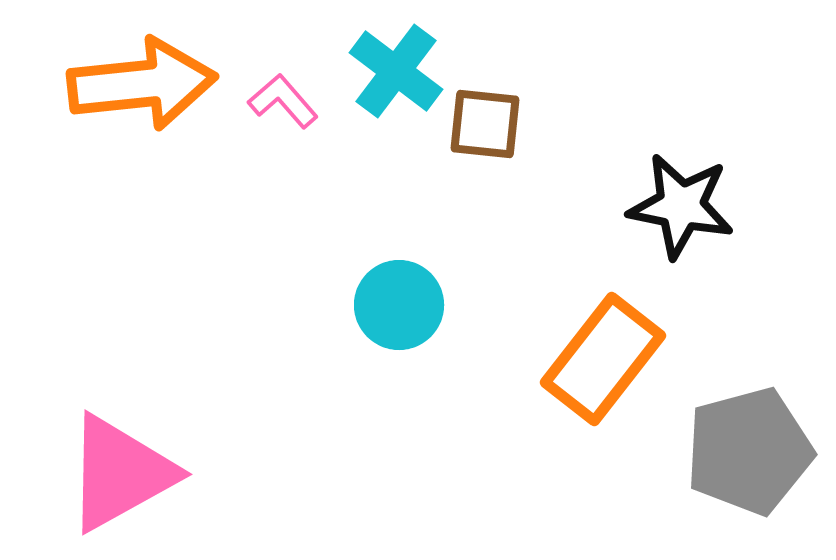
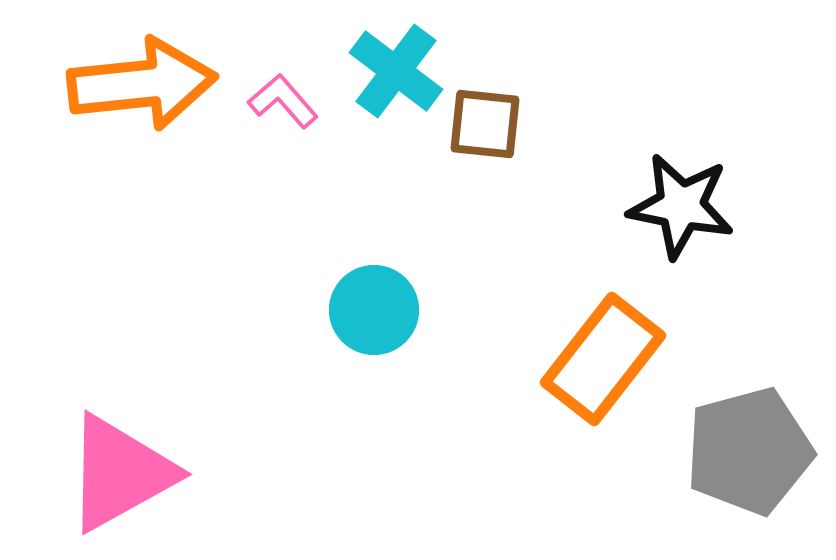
cyan circle: moved 25 px left, 5 px down
